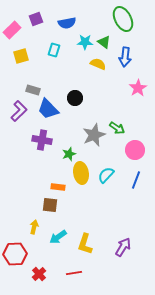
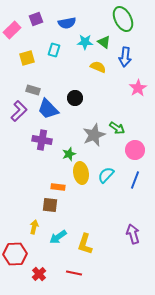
yellow square: moved 6 px right, 2 px down
yellow semicircle: moved 3 px down
blue line: moved 1 px left
purple arrow: moved 10 px right, 13 px up; rotated 48 degrees counterclockwise
red line: rotated 21 degrees clockwise
